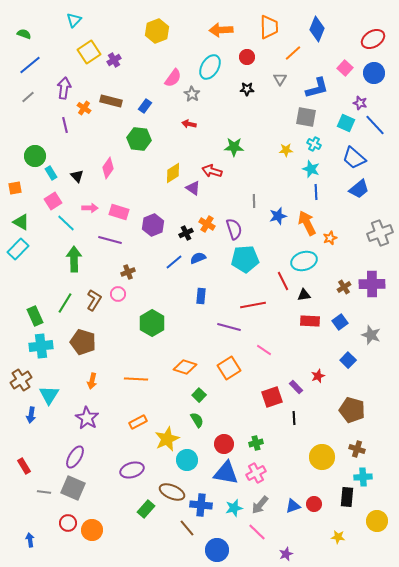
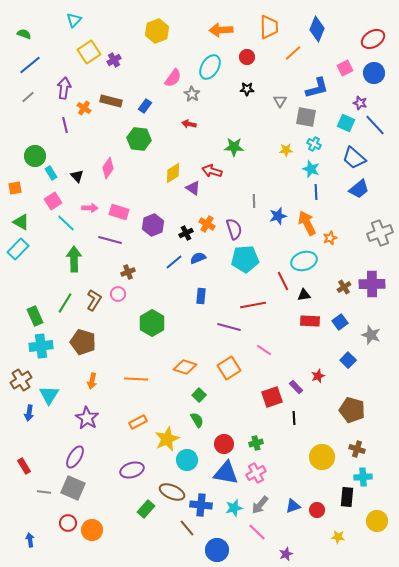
pink square at (345, 68): rotated 21 degrees clockwise
gray triangle at (280, 79): moved 22 px down
blue arrow at (31, 415): moved 2 px left, 2 px up
red circle at (314, 504): moved 3 px right, 6 px down
